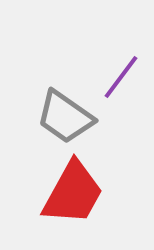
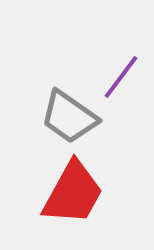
gray trapezoid: moved 4 px right
